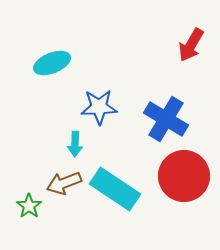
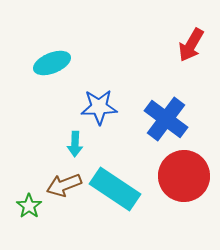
blue cross: rotated 6 degrees clockwise
brown arrow: moved 2 px down
